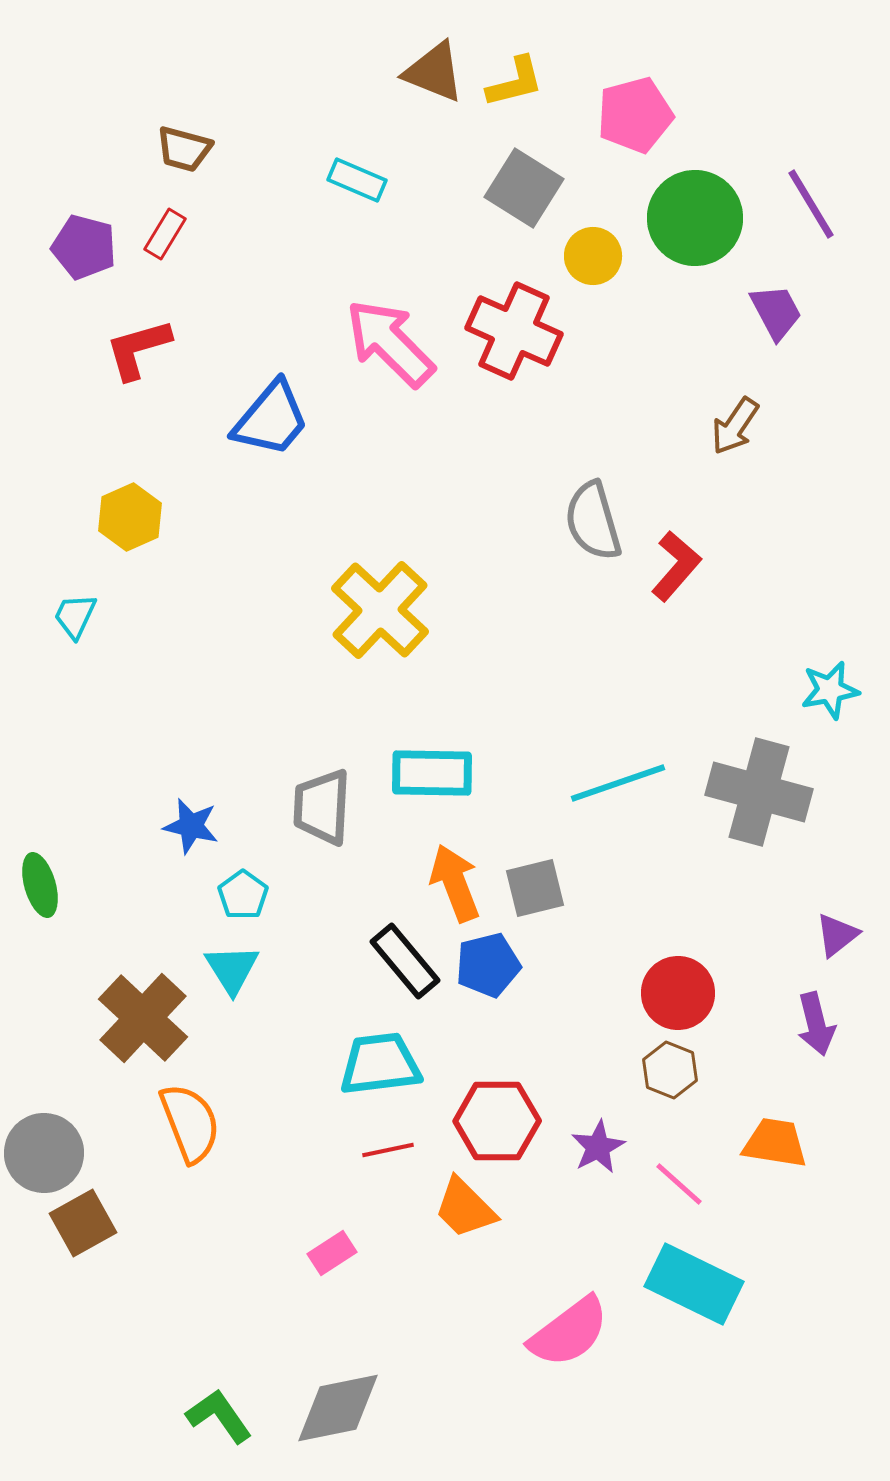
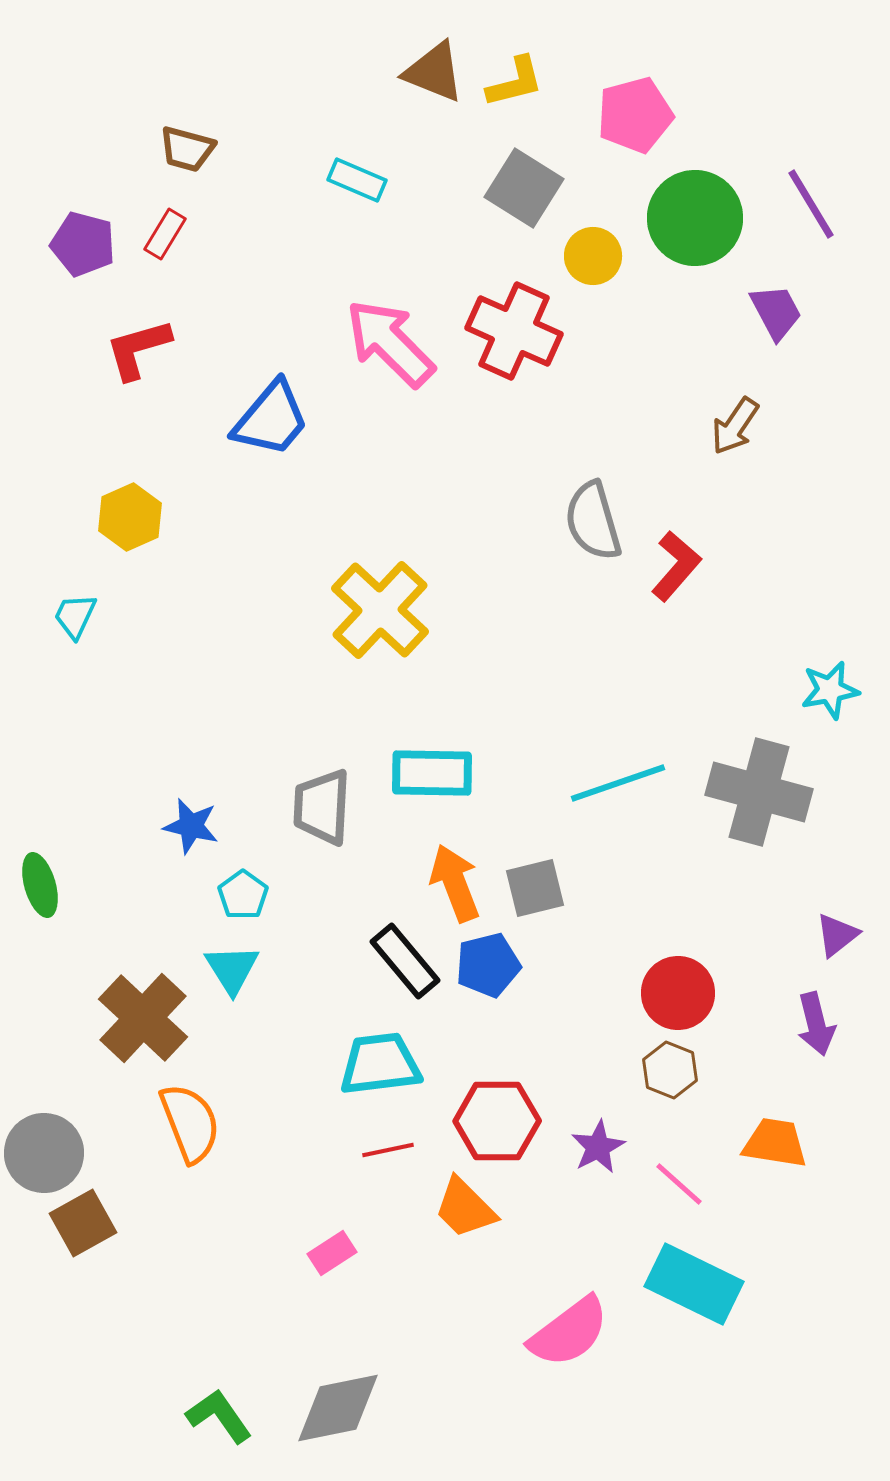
brown trapezoid at (184, 149): moved 3 px right
purple pentagon at (84, 247): moved 1 px left, 3 px up
